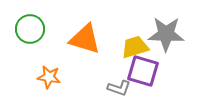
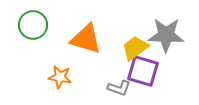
green circle: moved 3 px right, 4 px up
gray star: moved 1 px down
orange triangle: moved 1 px right
yellow trapezoid: moved 1 px down; rotated 20 degrees counterclockwise
orange star: moved 11 px right
